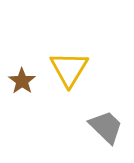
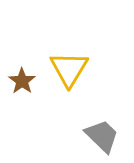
gray trapezoid: moved 4 px left, 9 px down
